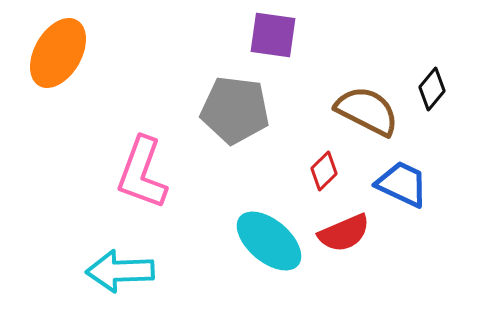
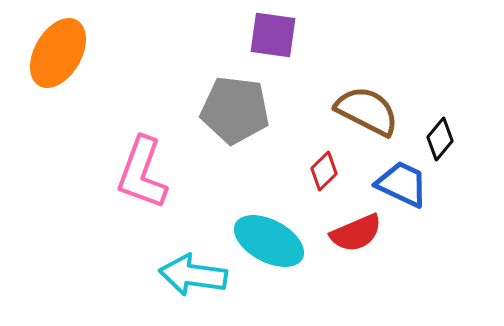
black diamond: moved 8 px right, 50 px down
red semicircle: moved 12 px right
cyan ellipse: rotated 12 degrees counterclockwise
cyan arrow: moved 73 px right, 4 px down; rotated 10 degrees clockwise
